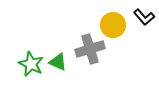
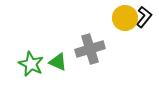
black L-shape: rotated 100 degrees counterclockwise
yellow circle: moved 12 px right, 7 px up
